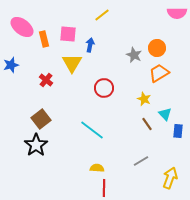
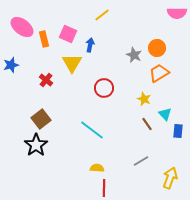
pink square: rotated 18 degrees clockwise
